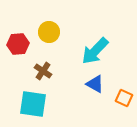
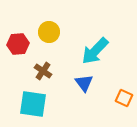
blue triangle: moved 11 px left, 1 px up; rotated 24 degrees clockwise
